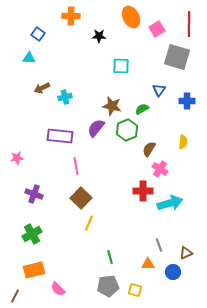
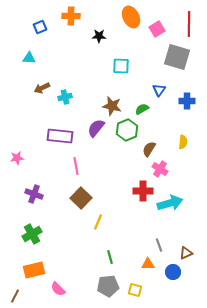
blue square: moved 2 px right, 7 px up; rotated 32 degrees clockwise
yellow line: moved 9 px right, 1 px up
